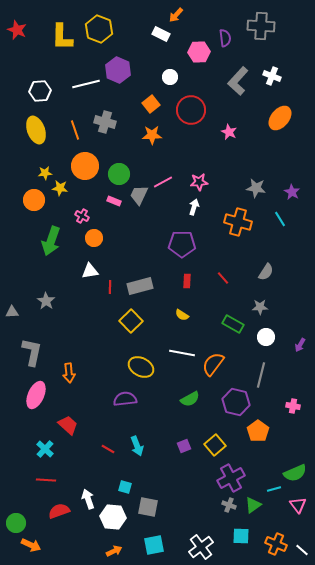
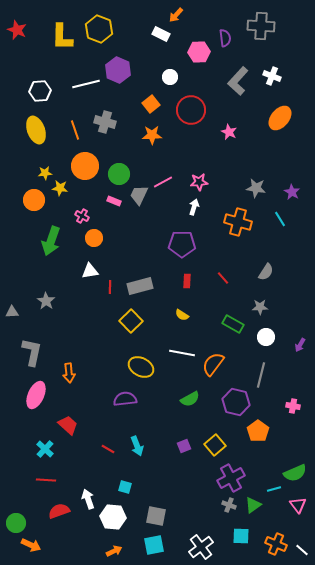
gray square at (148, 507): moved 8 px right, 9 px down
